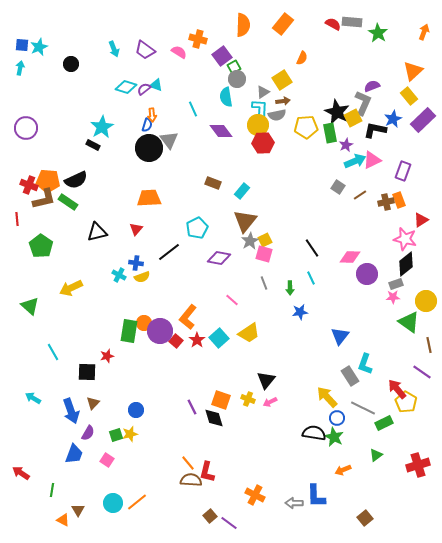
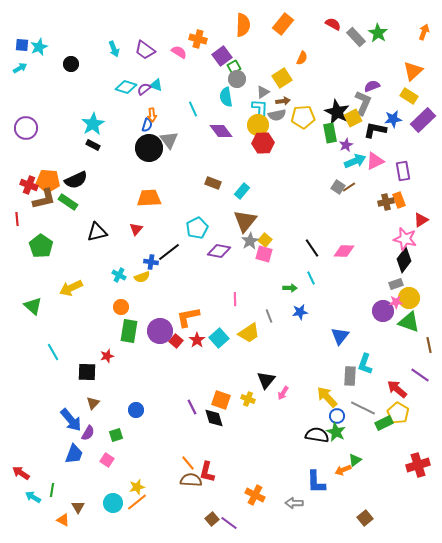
gray rectangle at (352, 22): moved 4 px right, 15 px down; rotated 42 degrees clockwise
cyan arrow at (20, 68): rotated 48 degrees clockwise
yellow square at (282, 80): moved 2 px up
yellow rectangle at (409, 96): rotated 18 degrees counterclockwise
blue star at (393, 119): rotated 18 degrees clockwise
cyan star at (102, 127): moved 9 px left, 3 px up
yellow pentagon at (306, 127): moved 3 px left, 10 px up
pink triangle at (372, 160): moved 3 px right, 1 px down
purple rectangle at (403, 171): rotated 30 degrees counterclockwise
brown line at (360, 195): moved 11 px left, 8 px up
yellow square at (265, 240): rotated 24 degrees counterclockwise
pink diamond at (350, 257): moved 6 px left, 6 px up
purple diamond at (219, 258): moved 7 px up
blue cross at (136, 263): moved 15 px right, 1 px up
black diamond at (406, 264): moved 2 px left, 4 px up; rotated 15 degrees counterclockwise
purple circle at (367, 274): moved 16 px right, 37 px down
gray line at (264, 283): moved 5 px right, 33 px down
green arrow at (290, 288): rotated 88 degrees counterclockwise
pink star at (393, 297): moved 3 px right, 5 px down
pink line at (232, 300): moved 3 px right, 1 px up; rotated 48 degrees clockwise
yellow circle at (426, 301): moved 17 px left, 3 px up
green triangle at (30, 306): moved 3 px right
orange L-shape at (188, 317): rotated 40 degrees clockwise
green triangle at (409, 322): rotated 15 degrees counterclockwise
orange circle at (144, 323): moved 23 px left, 16 px up
purple line at (422, 372): moved 2 px left, 3 px down
gray rectangle at (350, 376): rotated 36 degrees clockwise
red arrow at (397, 389): rotated 10 degrees counterclockwise
cyan arrow at (33, 398): moved 99 px down
pink arrow at (270, 402): moved 13 px right, 9 px up; rotated 32 degrees counterclockwise
yellow pentagon at (406, 402): moved 8 px left, 11 px down
blue arrow at (71, 411): moved 9 px down; rotated 20 degrees counterclockwise
blue circle at (337, 418): moved 2 px up
black semicircle at (314, 433): moved 3 px right, 2 px down
yellow star at (130, 434): moved 7 px right, 53 px down
green star at (334, 437): moved 2 px right, 5 px up
green triangle at (376, 455): moved 21 px left, 5 px down
blue L-shape at (316, 496): moved 14 px up
brown triangle at (78, 510): moved 3 px up
brown square at (210, 516): moved 2 px right, 3 px down
